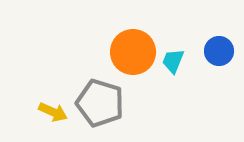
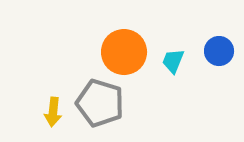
orange circle: moved 9 px left
yellow arrow: rotated 72 degrees clockwise
